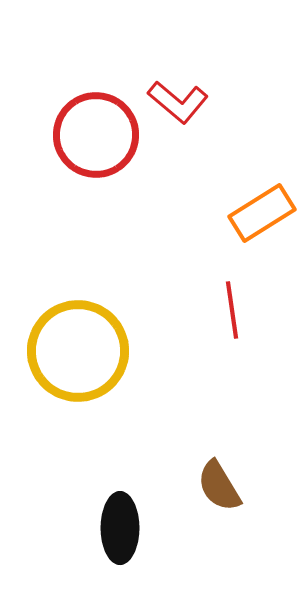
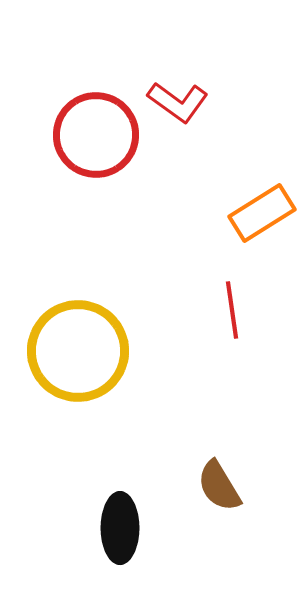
red L-shape: rotated 4 degrees counterclockwise
